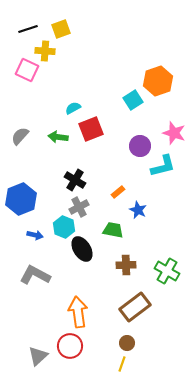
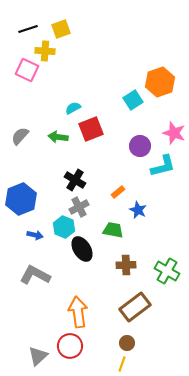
orange hexagon: moved 2 px right, 1 px down
